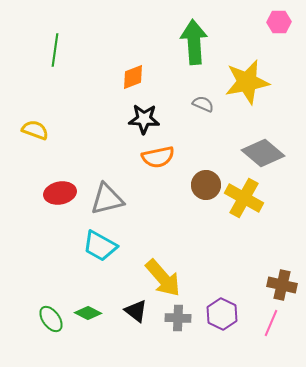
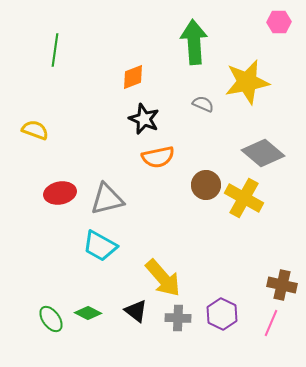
black star: rotated 20 degrees clockwise
